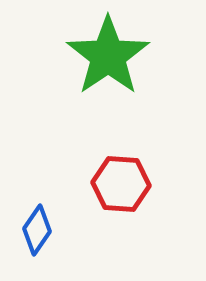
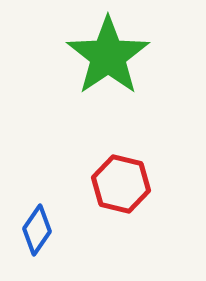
red hexagon: rotated 10 degrees clockwise
